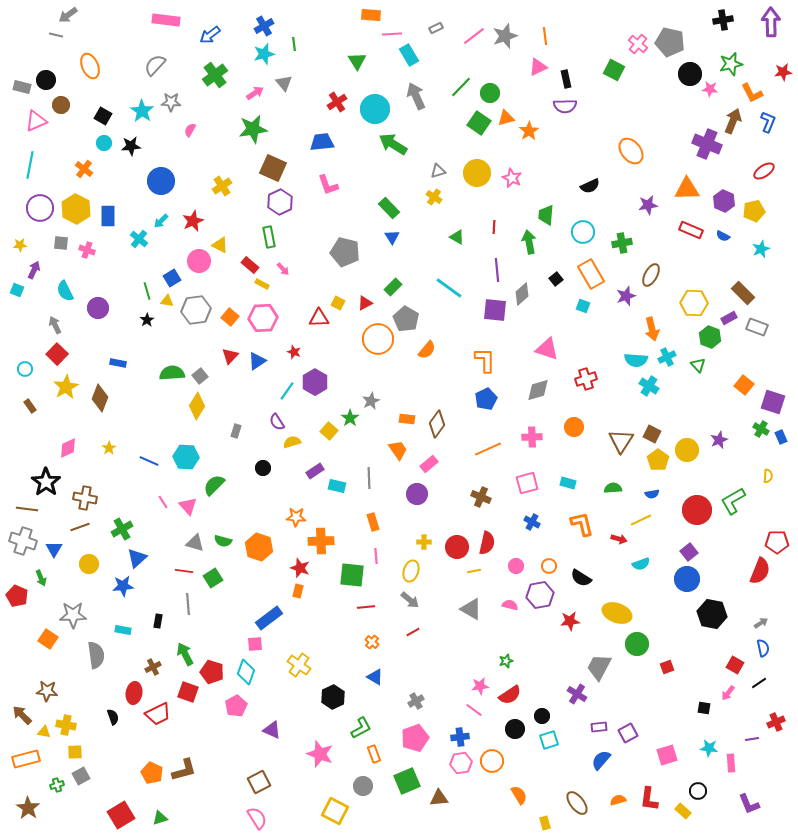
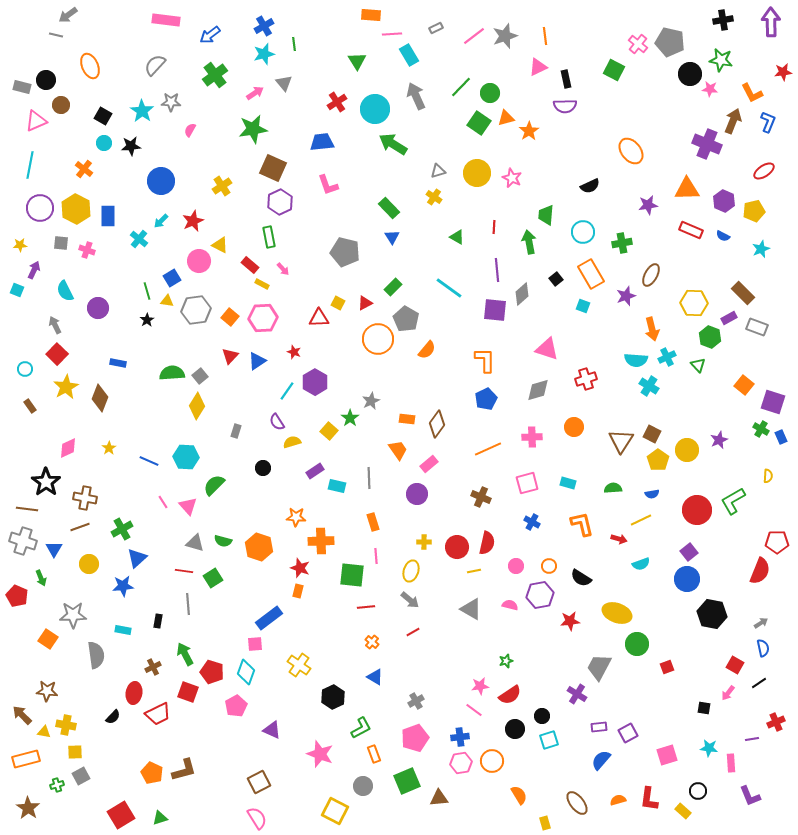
green star at (731, 64): moved 10 px left, 4 px up; rotated 25 degrees clockwise
black semicircle at (113, 717): rotated 63 degrees clockwise
purple L-shape at (749, 804): moved 1 px right, 8 px up
